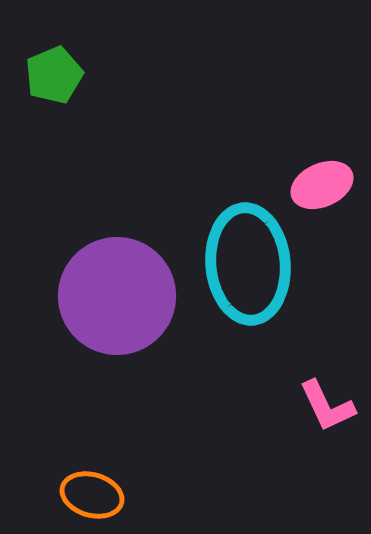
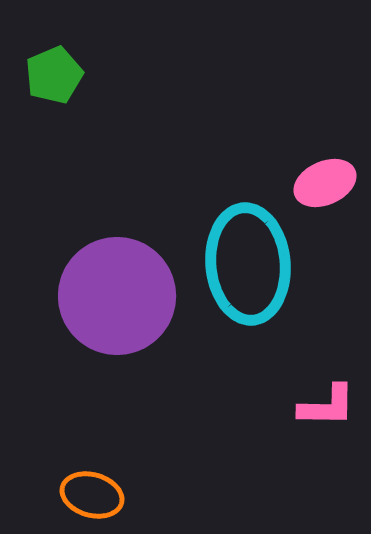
pink ellipse: moved 3 px right, 2 px up
pink L-shape: rotated 64 degrees counterclockwise
